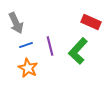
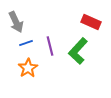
gray arrow: moved 1 px up
blue line: moved 2 px up
orange star: rotated 12 degrees clockwise
